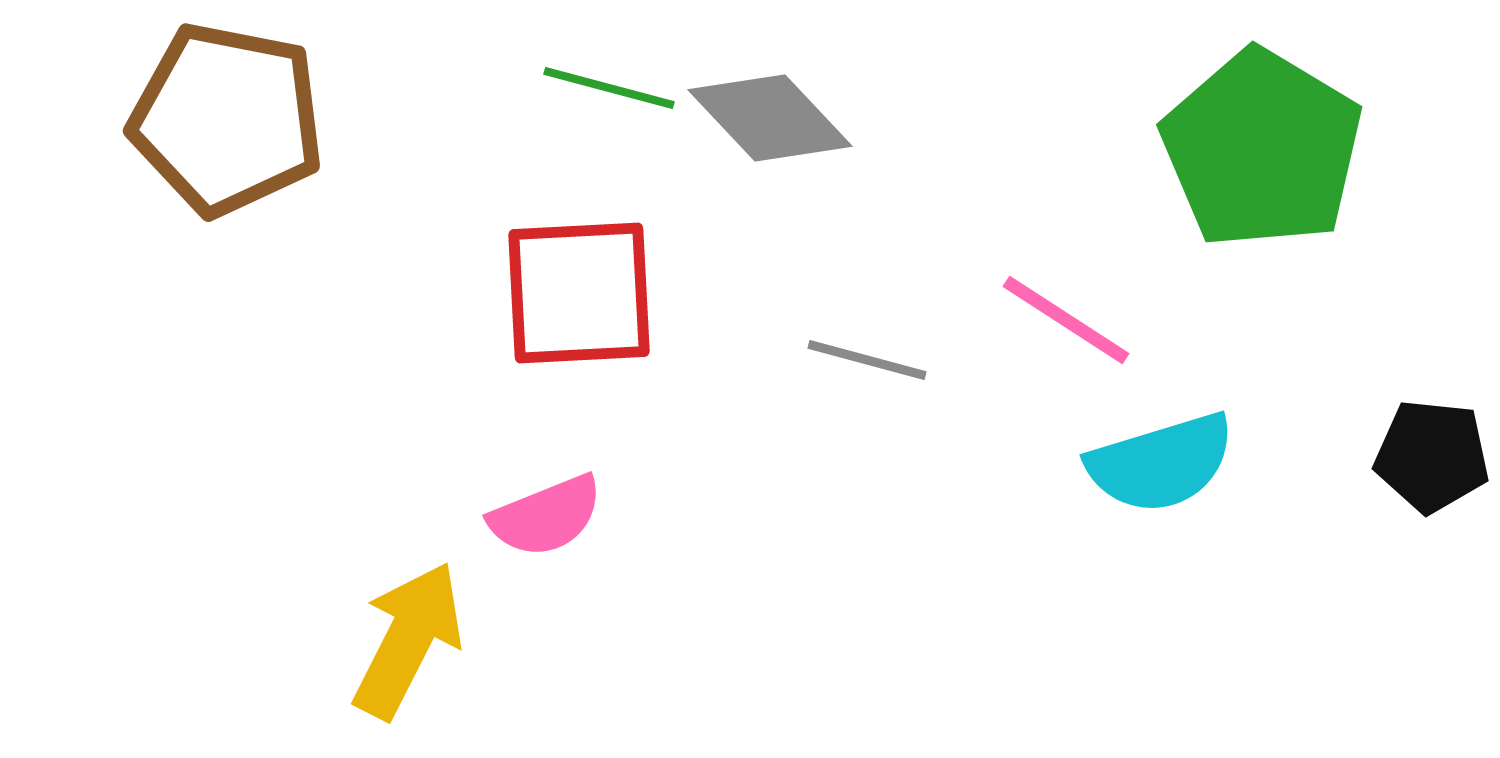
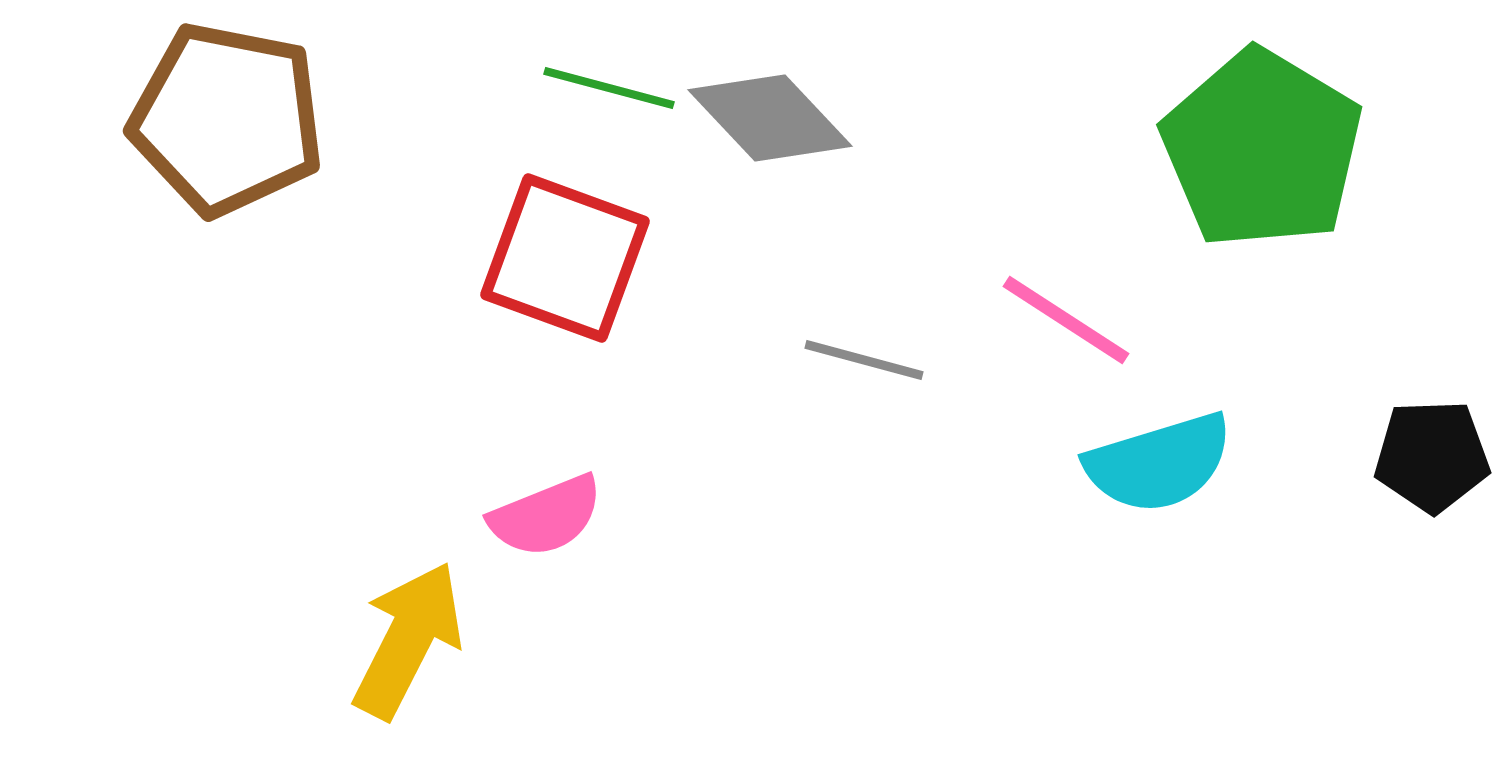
red square: moved 14 px left, 35 px up; rotated 23 degrees clockwise
gray line: moved 3 px left
black pentagon: rotated 8 degrees counterclockwise
cyan semicircle: moved 2 px left
